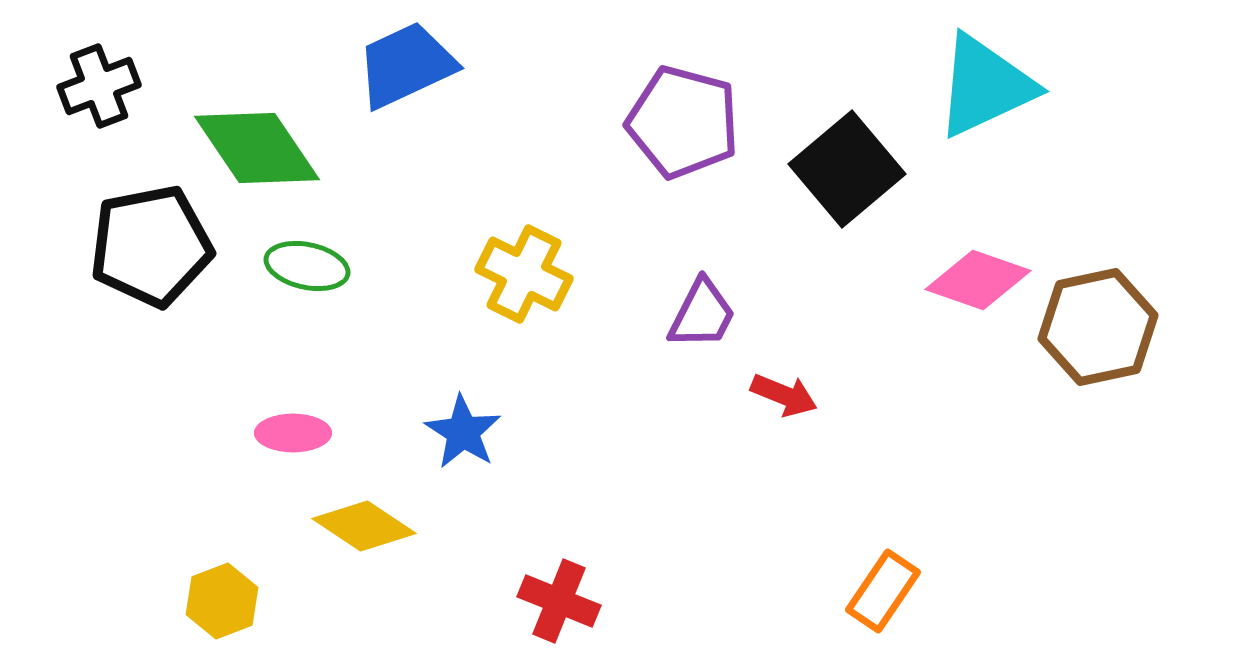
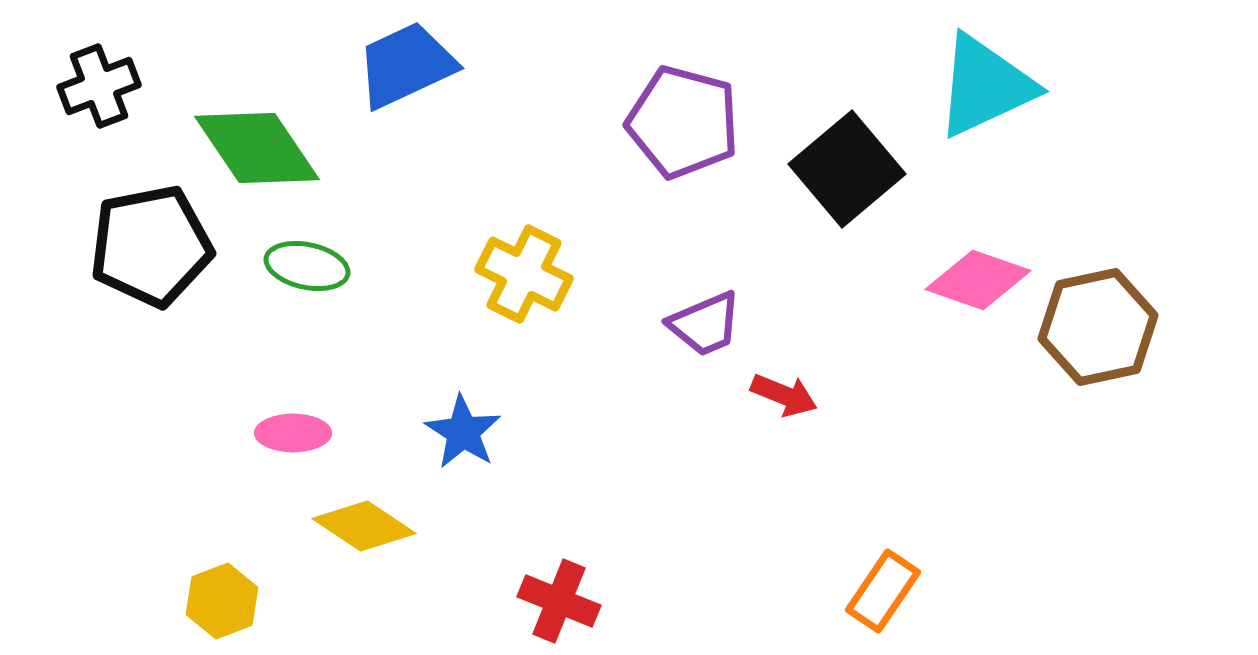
purple trapezoid: moved 3 px right, 10 px down; rotated 40 degrees clockwise
